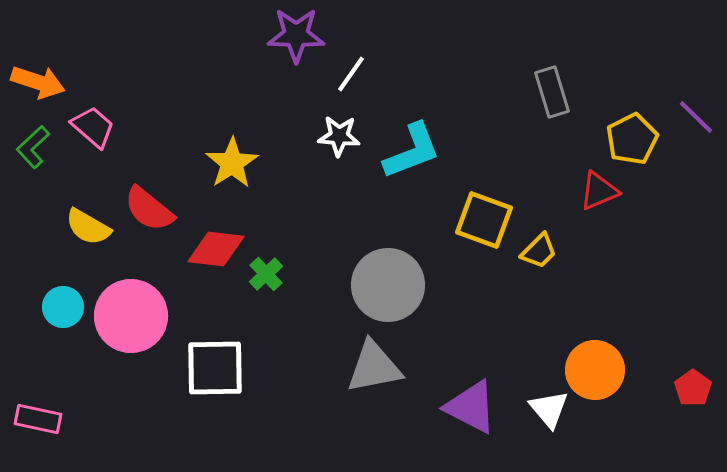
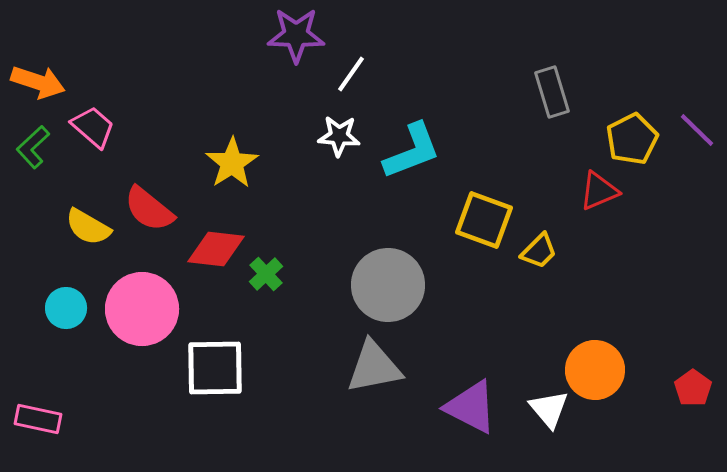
purple line: moved 1 px right, 13 px down
cyan circle: moved 3 px right, 1 px down
pink circle: moved 11 px right, 7 px up
